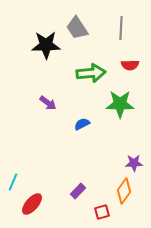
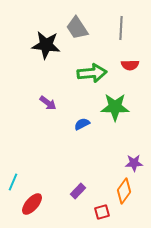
black star: rotated 8 degrees clockwise
green arrow: moved 1 px right
green star: moved 5 px left, 3 px down
